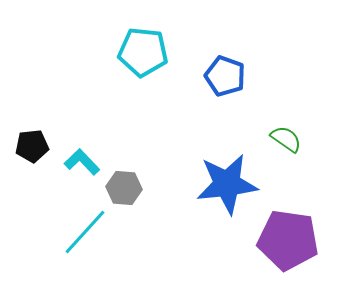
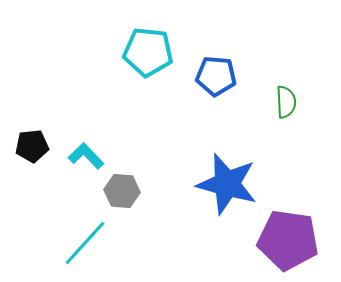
cyan pentagon: moved 5 px right
blue pentagon: moved 9 px left; rotated 15 degrees counterclockwise
green semicircle: moved 37 px up; rotated 52 degrees clockwise
cyan L-shape: moved 4 px right, 6 px up
blue star: rotated 22 degrees clockwise
gray hexagon: moved 2 px left, 3 px down
cyan line: moved 11 px down
